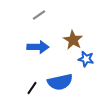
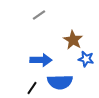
blue arrow: moved 3 px right, 13 px down
blue semicircle: rotated 10 degrees clockwise
